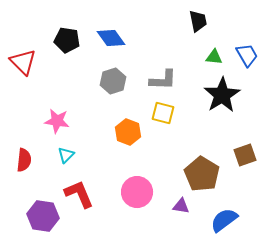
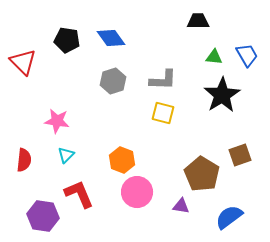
black trapezoid: rotated 80 degrees counterclockwise
orange hexagon: moved 6 px left, 28 px down
brown square: moved 5 px left
blue semicircle: moved 5 px right, 3 px up
